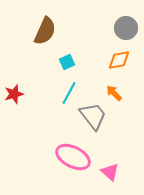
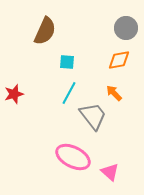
cyan square: rotated 28 degrees clockwise
